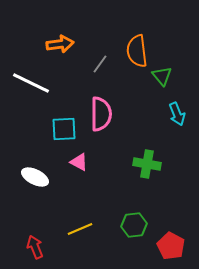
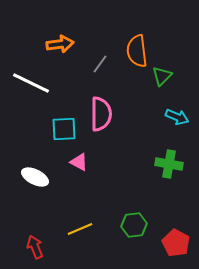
green triangle: rotated 25 degrees clockwise
cyan arrow: moved 3 px down; rotated 45 degrees counterclockwise
green cross: moved 22 px right
red pentagon: moved 5 px right, 3 px up
